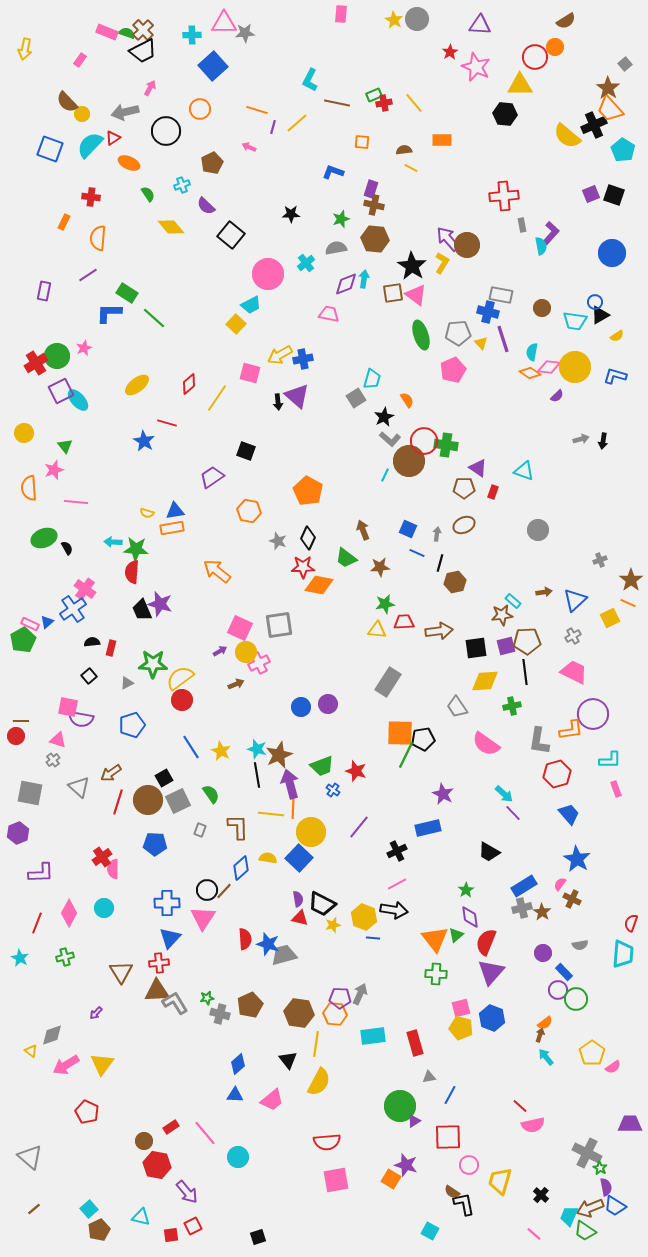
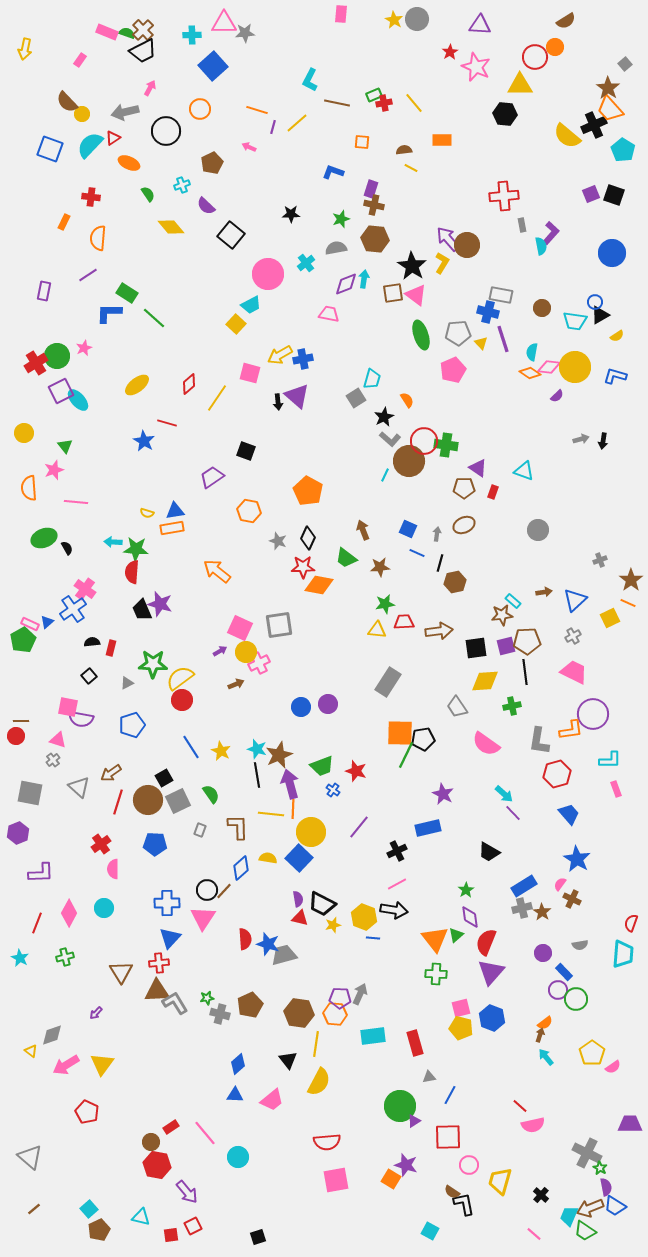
red cross at (102, 857): moved 1 px left, 13 px up
brown circle at (144, 1141): moved 7 px right, 1 px down
